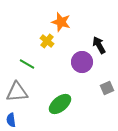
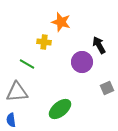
yellow cross: moved 3 px left, 1 px down; rotated 32 degrees counterclockwise
green ellipse: moved 5 px down
